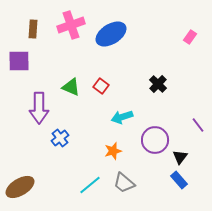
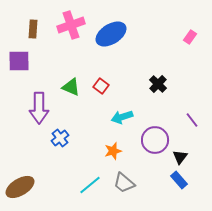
purple line: moved 6 px left, 5 px up
